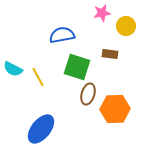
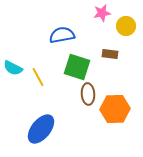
cyan semicircle: moved 1 px up
brown ellipse: rotated 20 degrees counterclockwise
